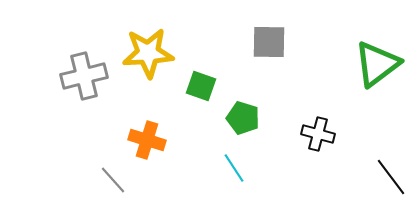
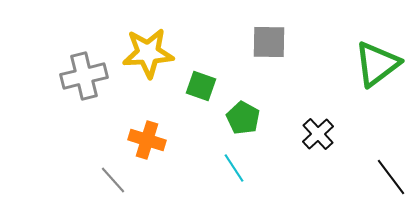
green pentagon: rotated 12 degrees clockwise
black cross: rotated 32 degrees clockwise
